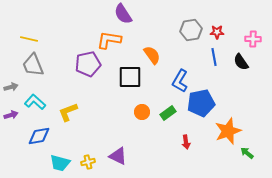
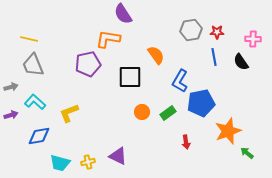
orange L-shape: moved 1 px left, 1 px up
orange semicircle: moved 4 px right
yellow L-shape: moved 1 px right, 1 px down
